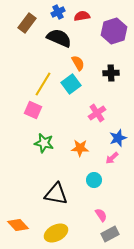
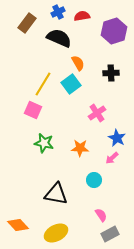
blue star: moved 1 px left; rotated 24 degrees counterclockwise
